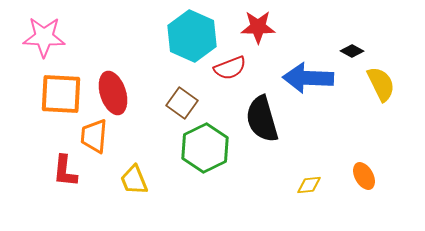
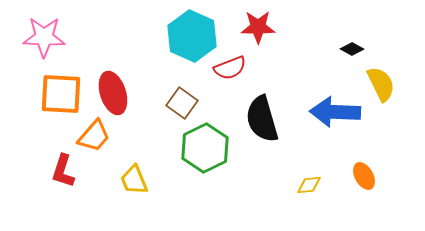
black diamond: moved 2 px up
blue arrow: moved 27 px right, 34 px down
orange trapezoid: rotated 144 degrees counterclockwise
red L-shape: moved 2 px left; rotated 12 degrees clockwise
